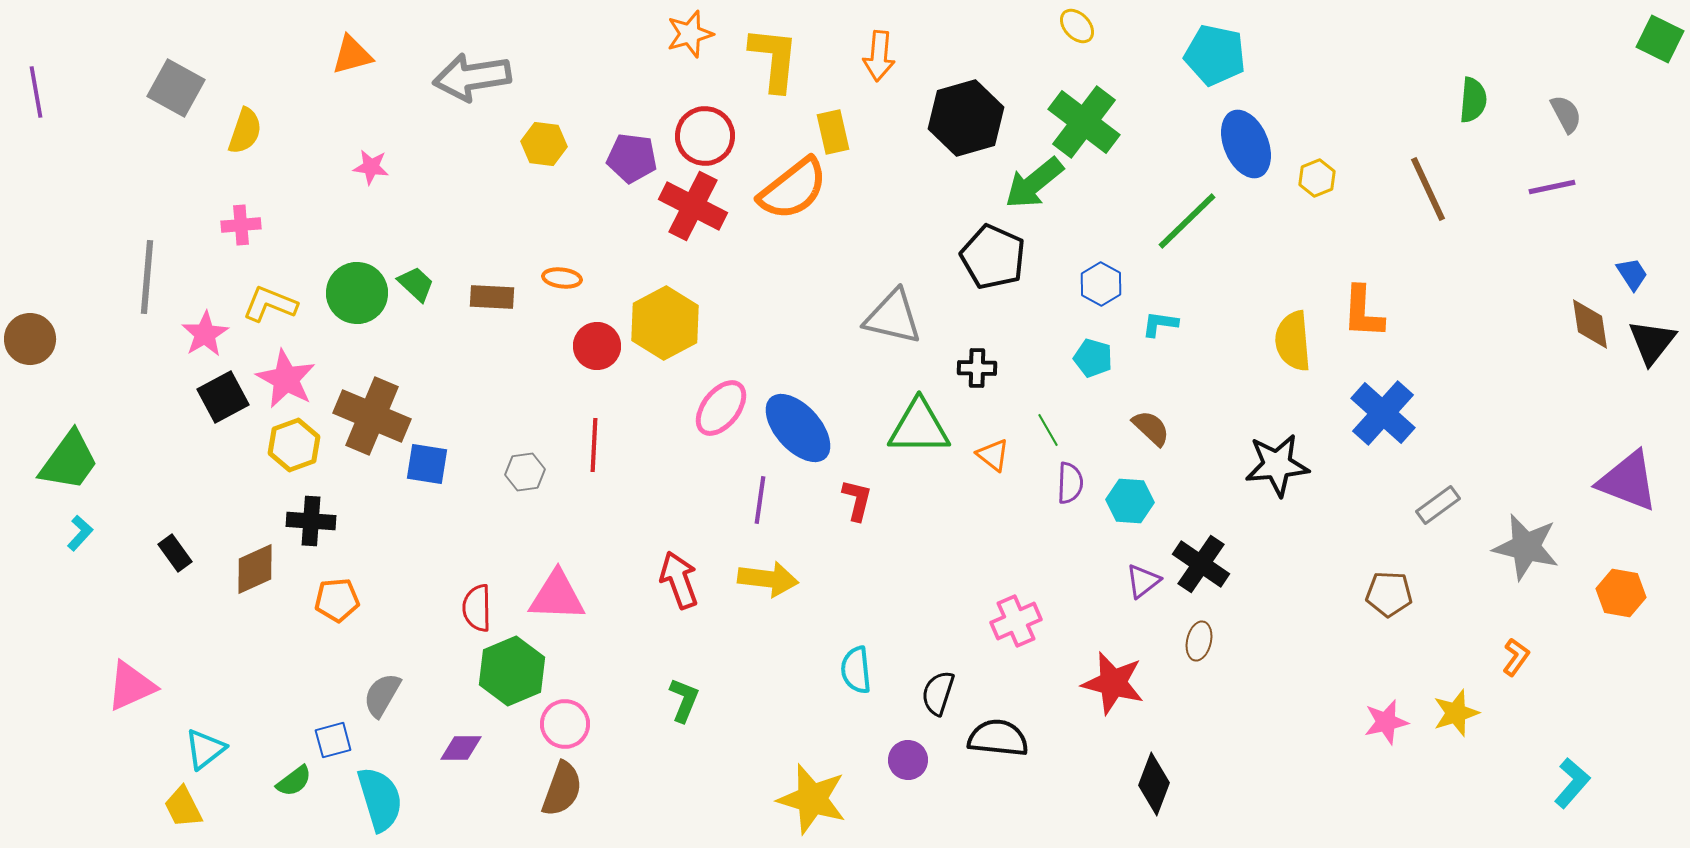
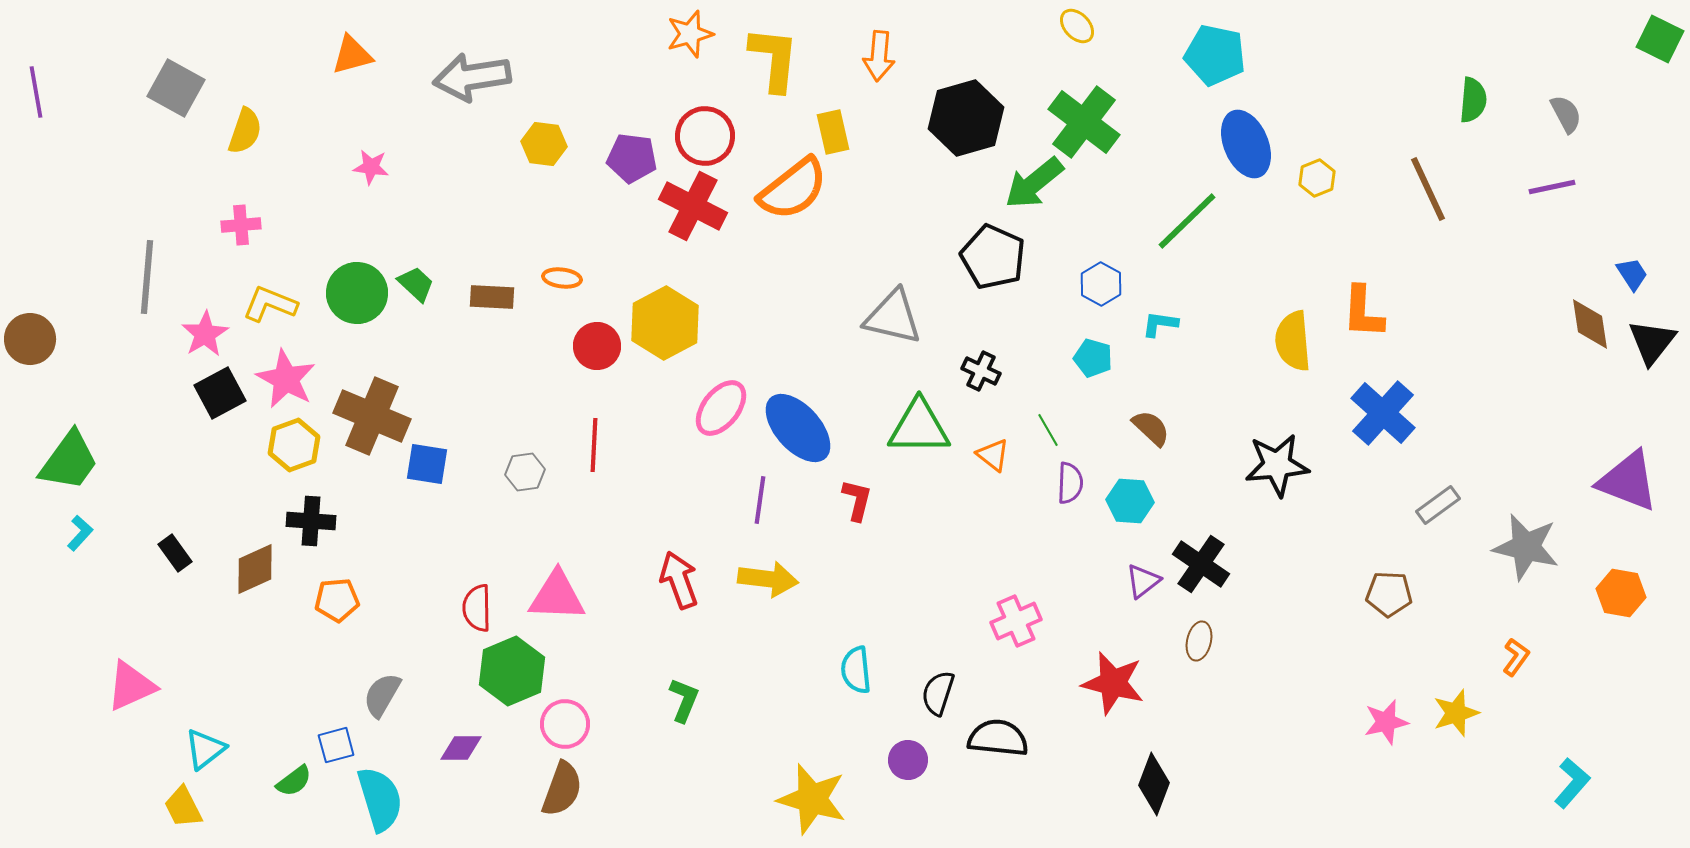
black cross at (977, 368): moved 4 px right, 3 px down; rotated 24 degrees clockwise
black square at (223, 397): moved 3 px left, 4 px up
blue square at (333, 740): moved 3 px right, 5 px down
